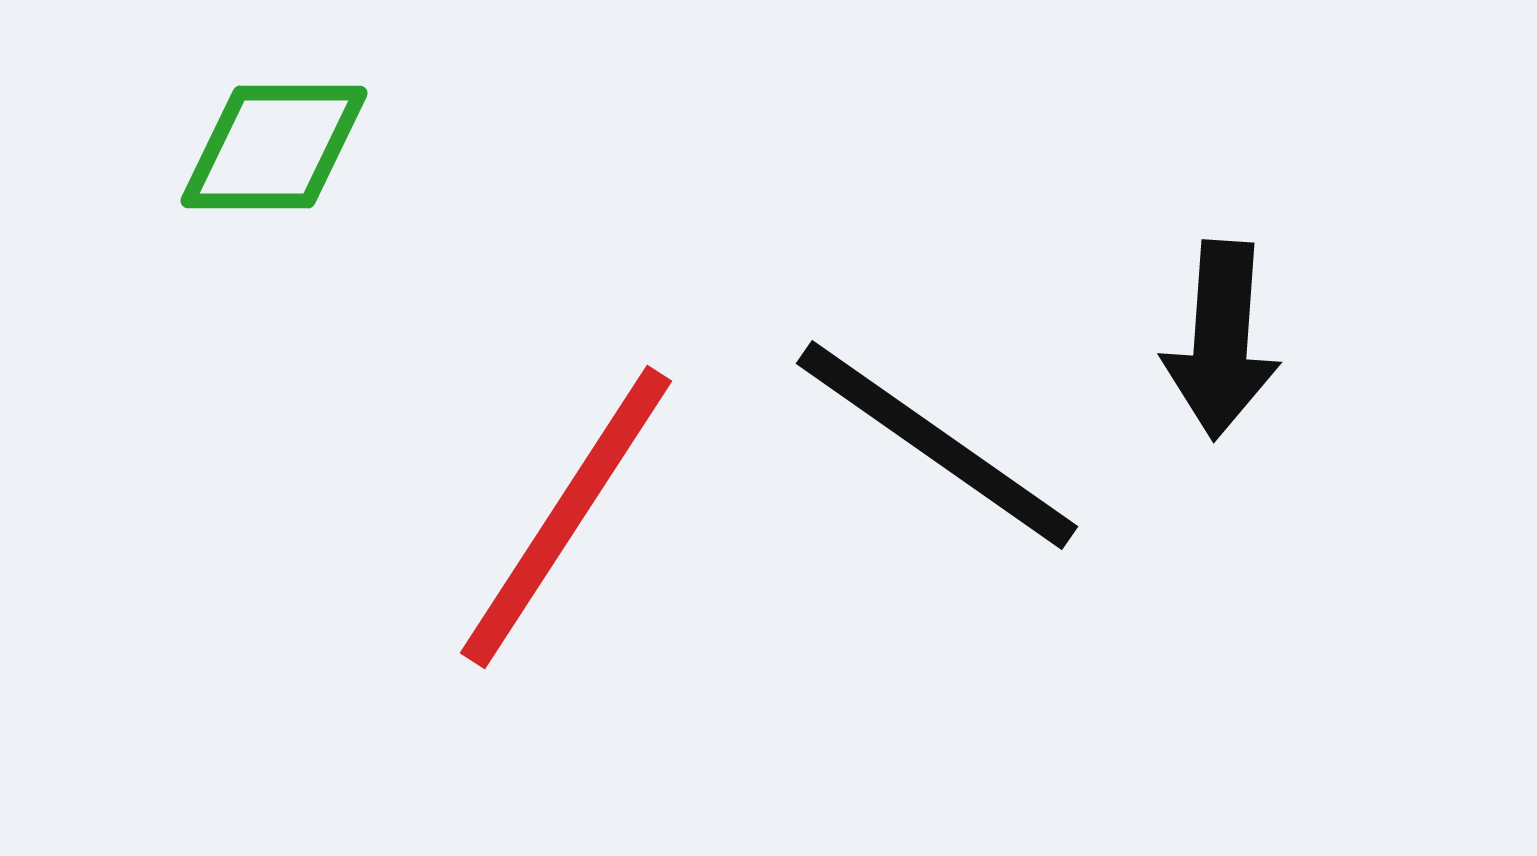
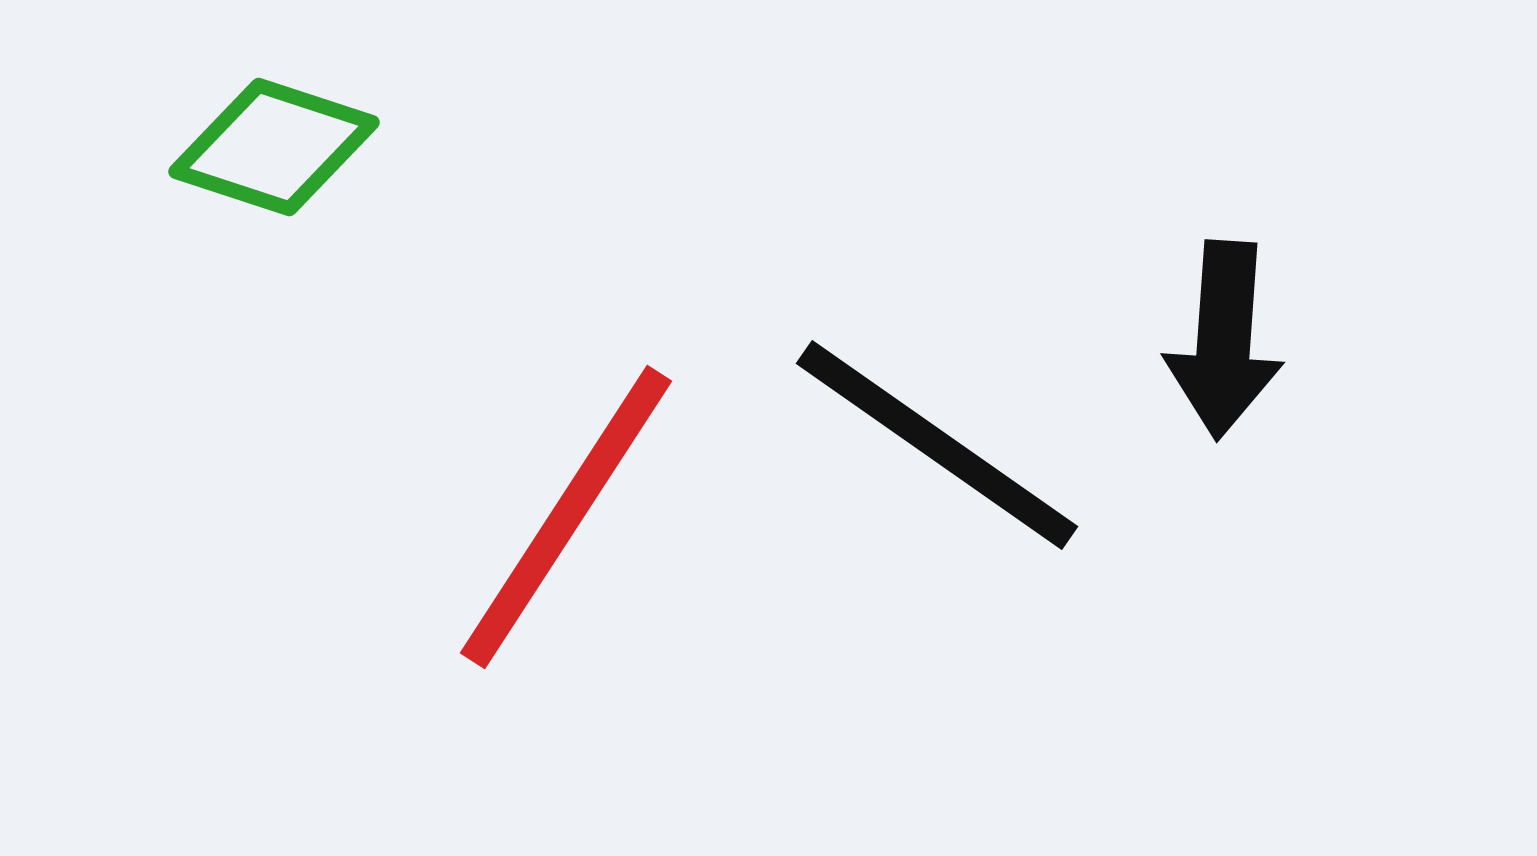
green diamond: rotated 18 degrees clockwise
black arrow: moved 3 px right
